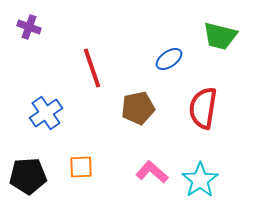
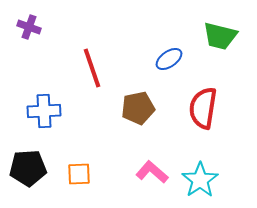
blue cross: moved 2 px left, 2 px up; rotated 32 degrees clockwise
orange square: moved 2 px left, 7 px down
black pentagon: moved 8 px up
